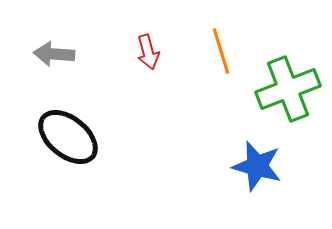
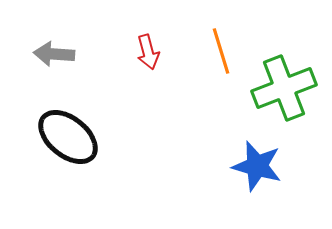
green cross: moved 4 px left, 1 px up
